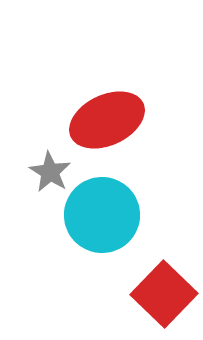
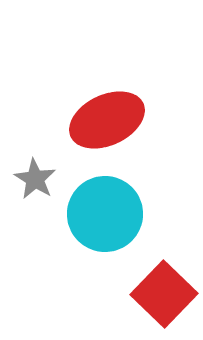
gray star: moved 15 px left, 7 px down
cyan circle: moved 3 px right, 1 px up
